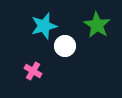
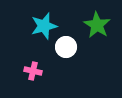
white circle: moved 1 px right, 1 px down
pink cross: rotated 18 degrees counterclockwise
